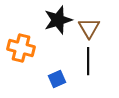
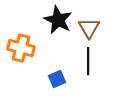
black star: rotated 28 degrees counterclockwise
